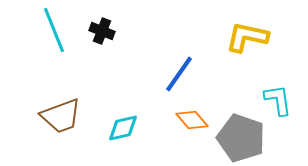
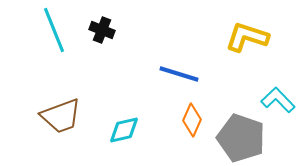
black cross: moved 1 px up
yellow L-shape: rotated 6 degrees clockwise
blue line: rotated 72 degrees clockwise
cyan L-shape: rotated 36 degrees counterclockwise
orange diamond: rotated 64 degrees clockwise
cyan diamond: moved 1 px right, 2 px down
